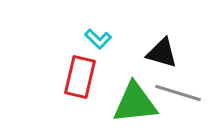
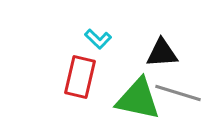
black triangle: rotated 20 degrees counterclockwise
green triangle: moved 3 px right, 4 px up; rotated 18 degrees clockwise
